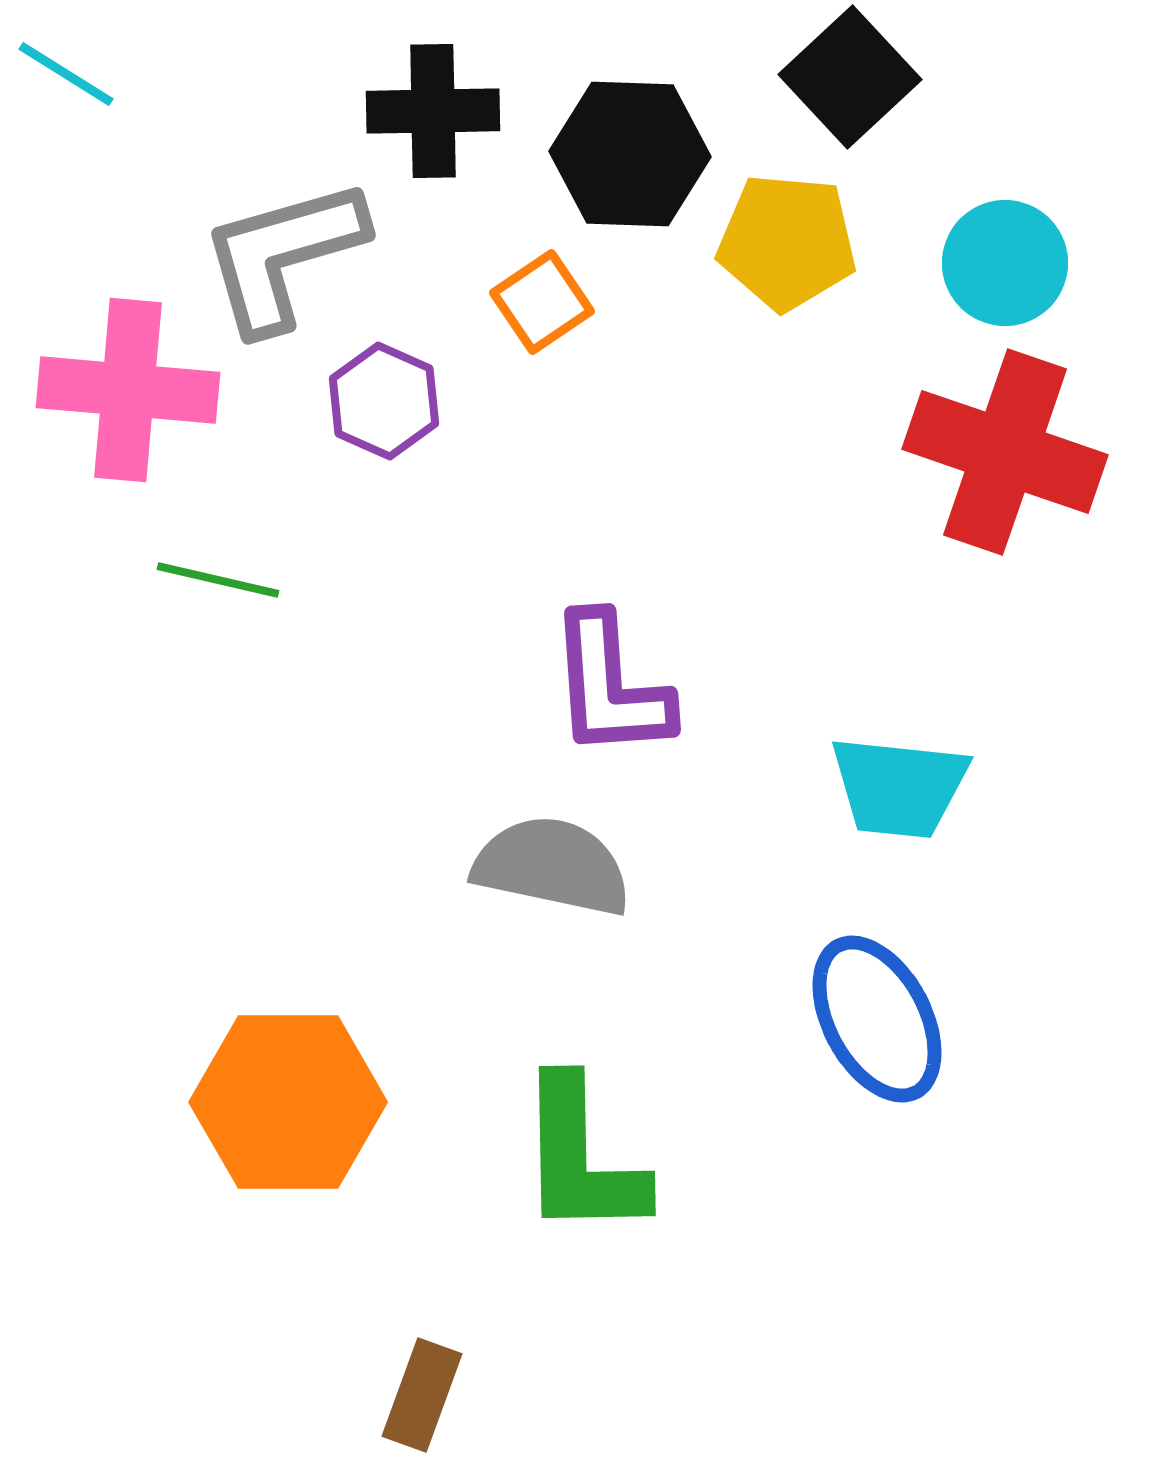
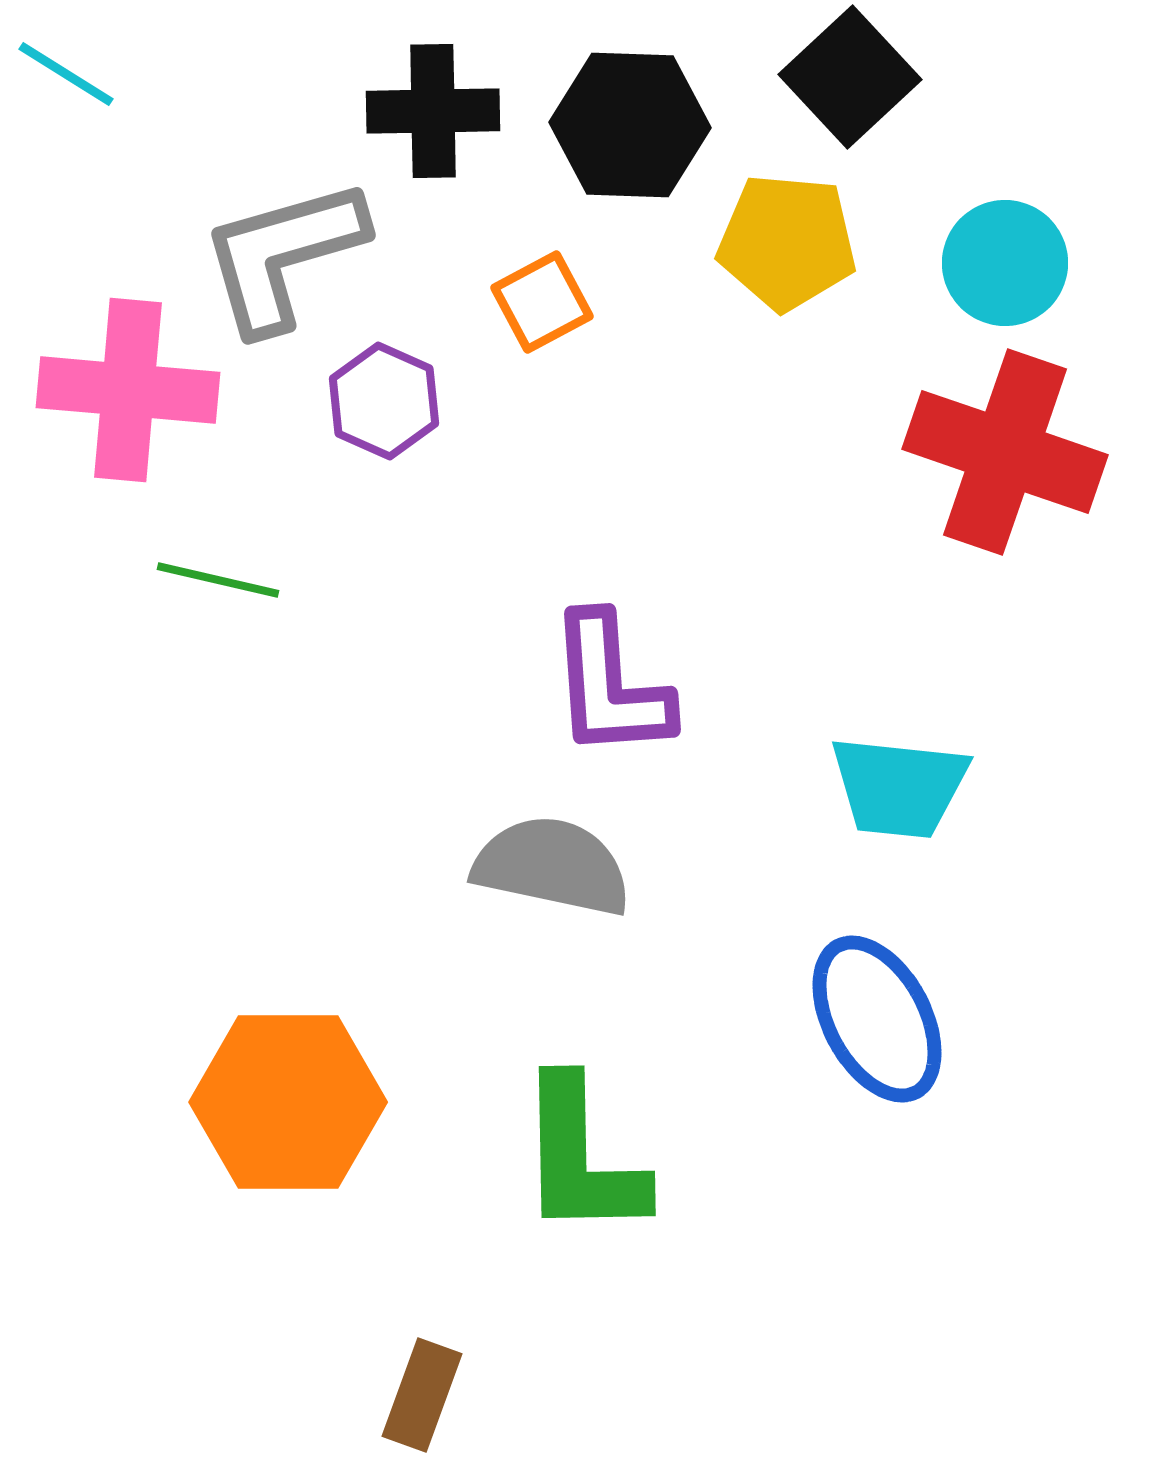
black hexagon: moved 29 px up
orange square: rotated 6 degrees clockwise
